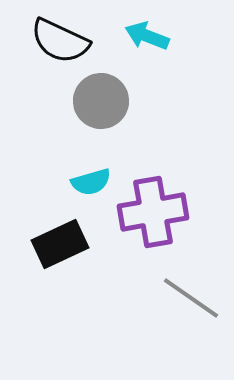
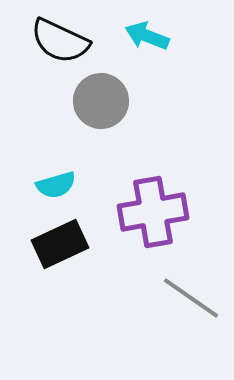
cyan semicircle: moved 35 px left, 3 px down
